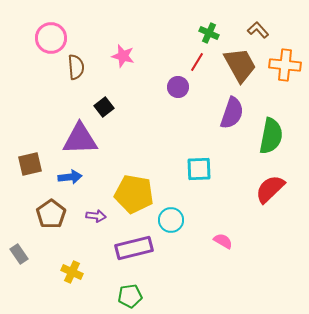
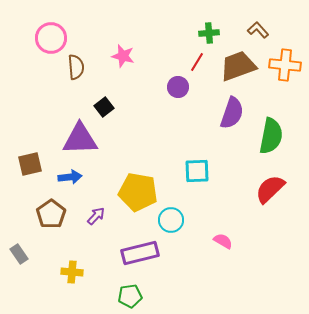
green cross: rotated 30 degrees counterclockwise
brown trapezoid: moved 2 px left, 1 px down; rotated 81 degrees counterclockwise
cyan square: moved 2 px left, 2 px down
yellow pentagon: moved 4 px right, 2 px up
purple arrow: rotated 54 degrees counterclockwise
purple rectangle: moved 6 px right, 5 px down
yellow cross: rotated 20 degrees counterclockwise
